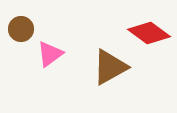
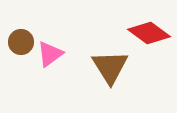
brown circle: moved 13 px down
brown triangle: rotated 33 degrees counterclockwise
